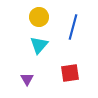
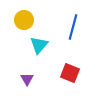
yellow circle: moved 15 px left, 3 px down
red square: rotated 30 degrees clockwise
